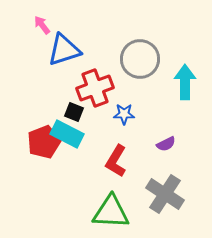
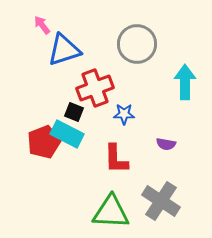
gray circle: moved 3 px left, 15 px up
purple semicircle: rotated 36 degrees clockwise
red L-shape: moved 2 px up; rotated 32 degrees counterclockwise
gray cross: moved 4 px left, 7 px down
